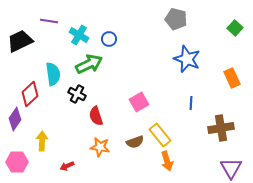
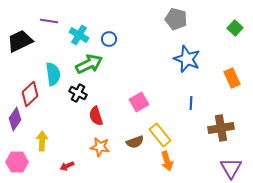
black cross: moved 1 px right, 1 px up
